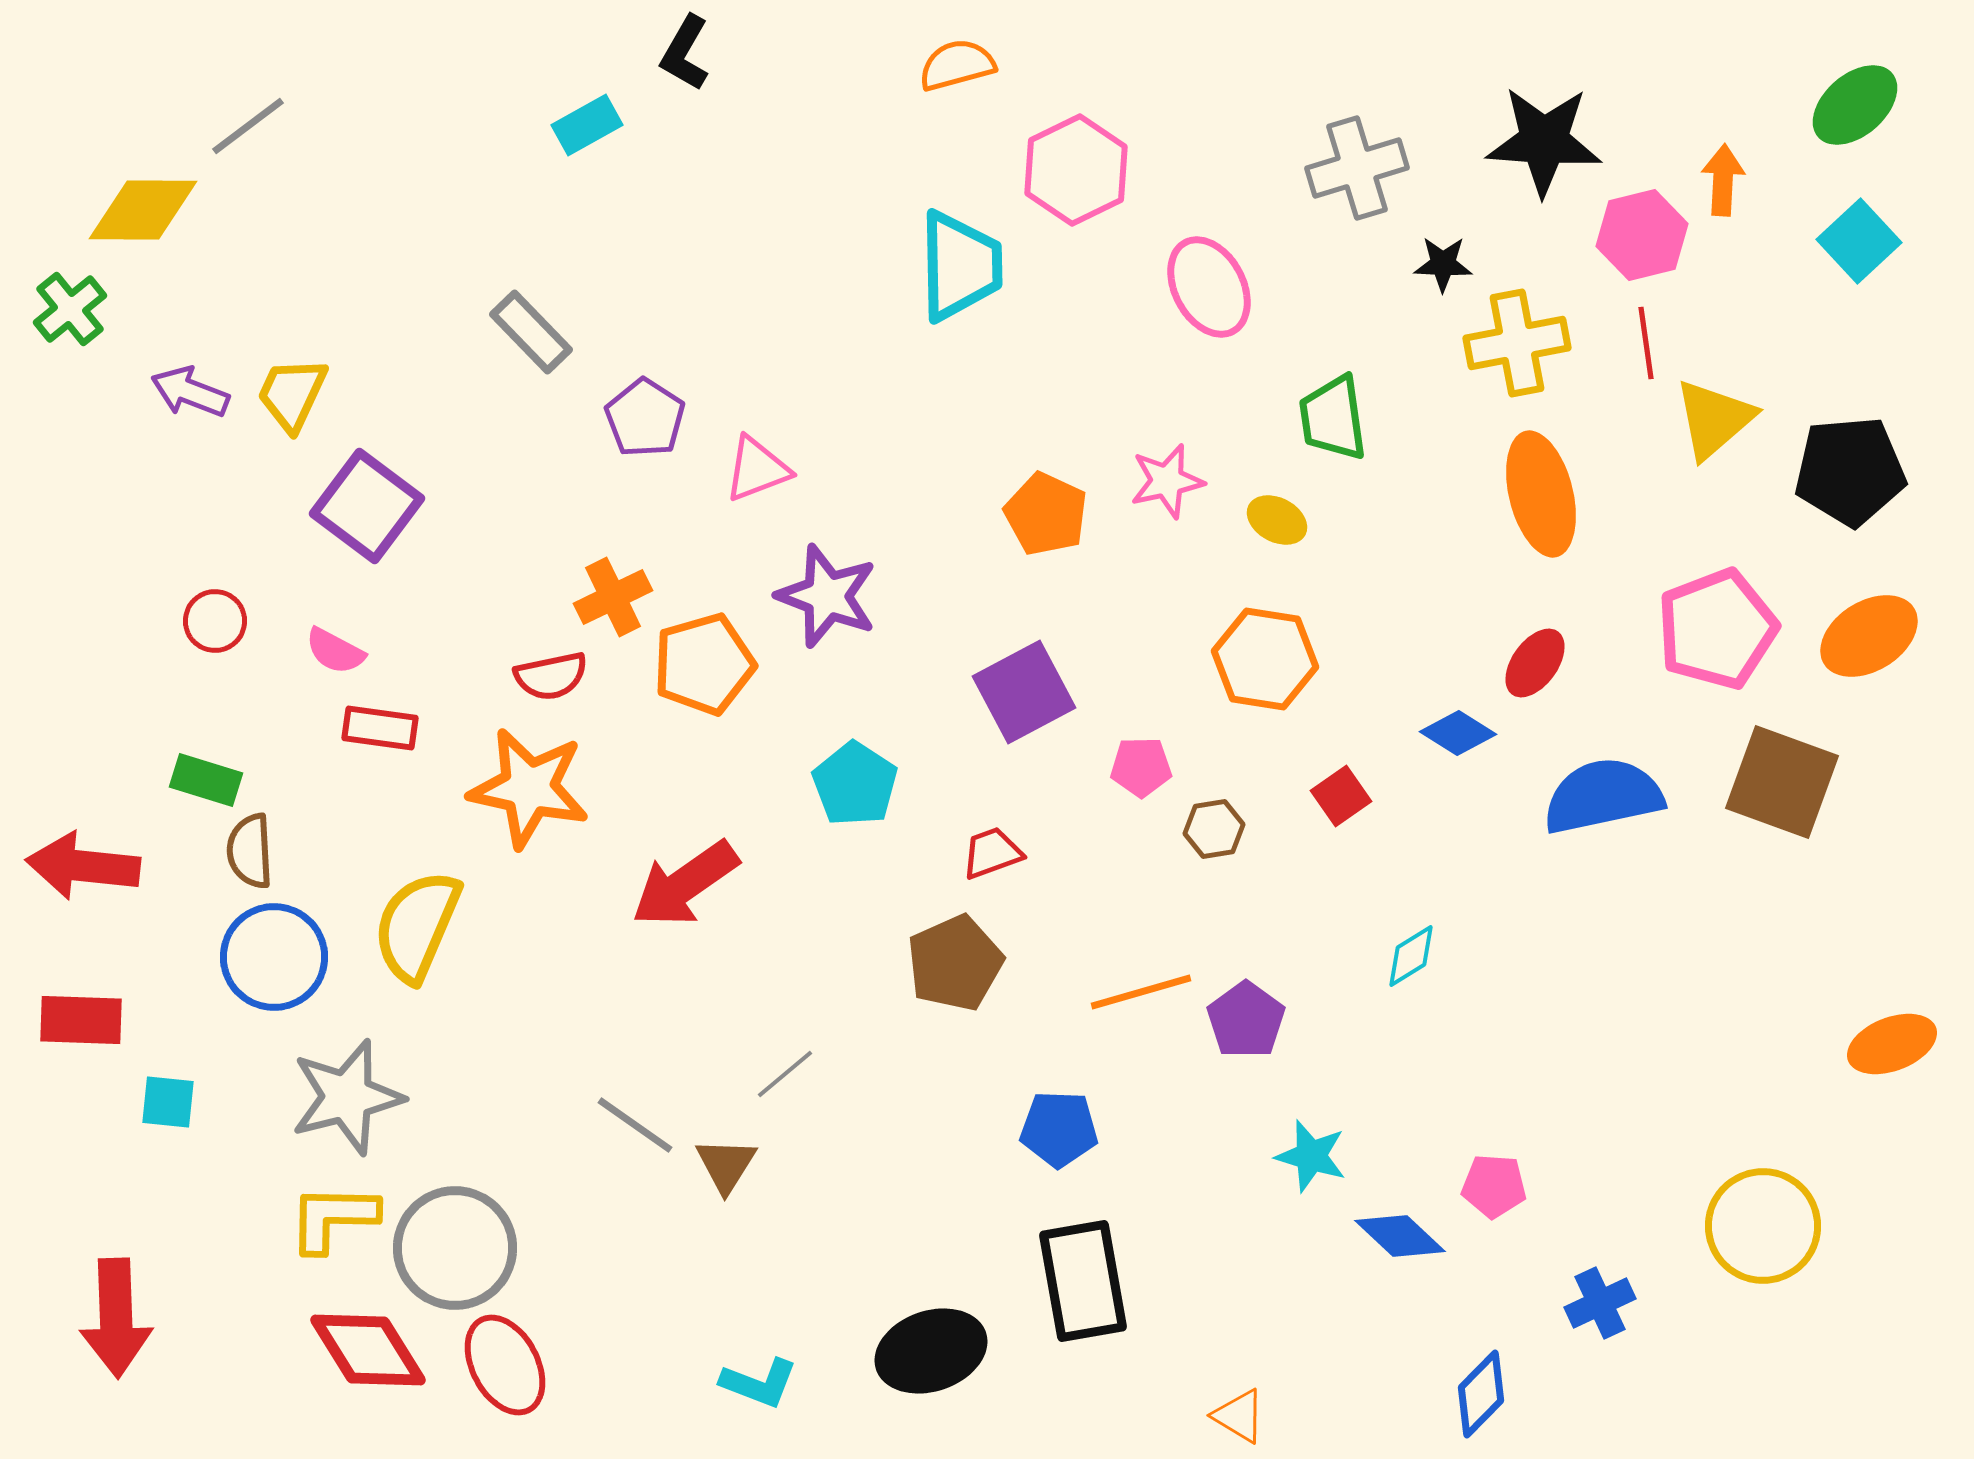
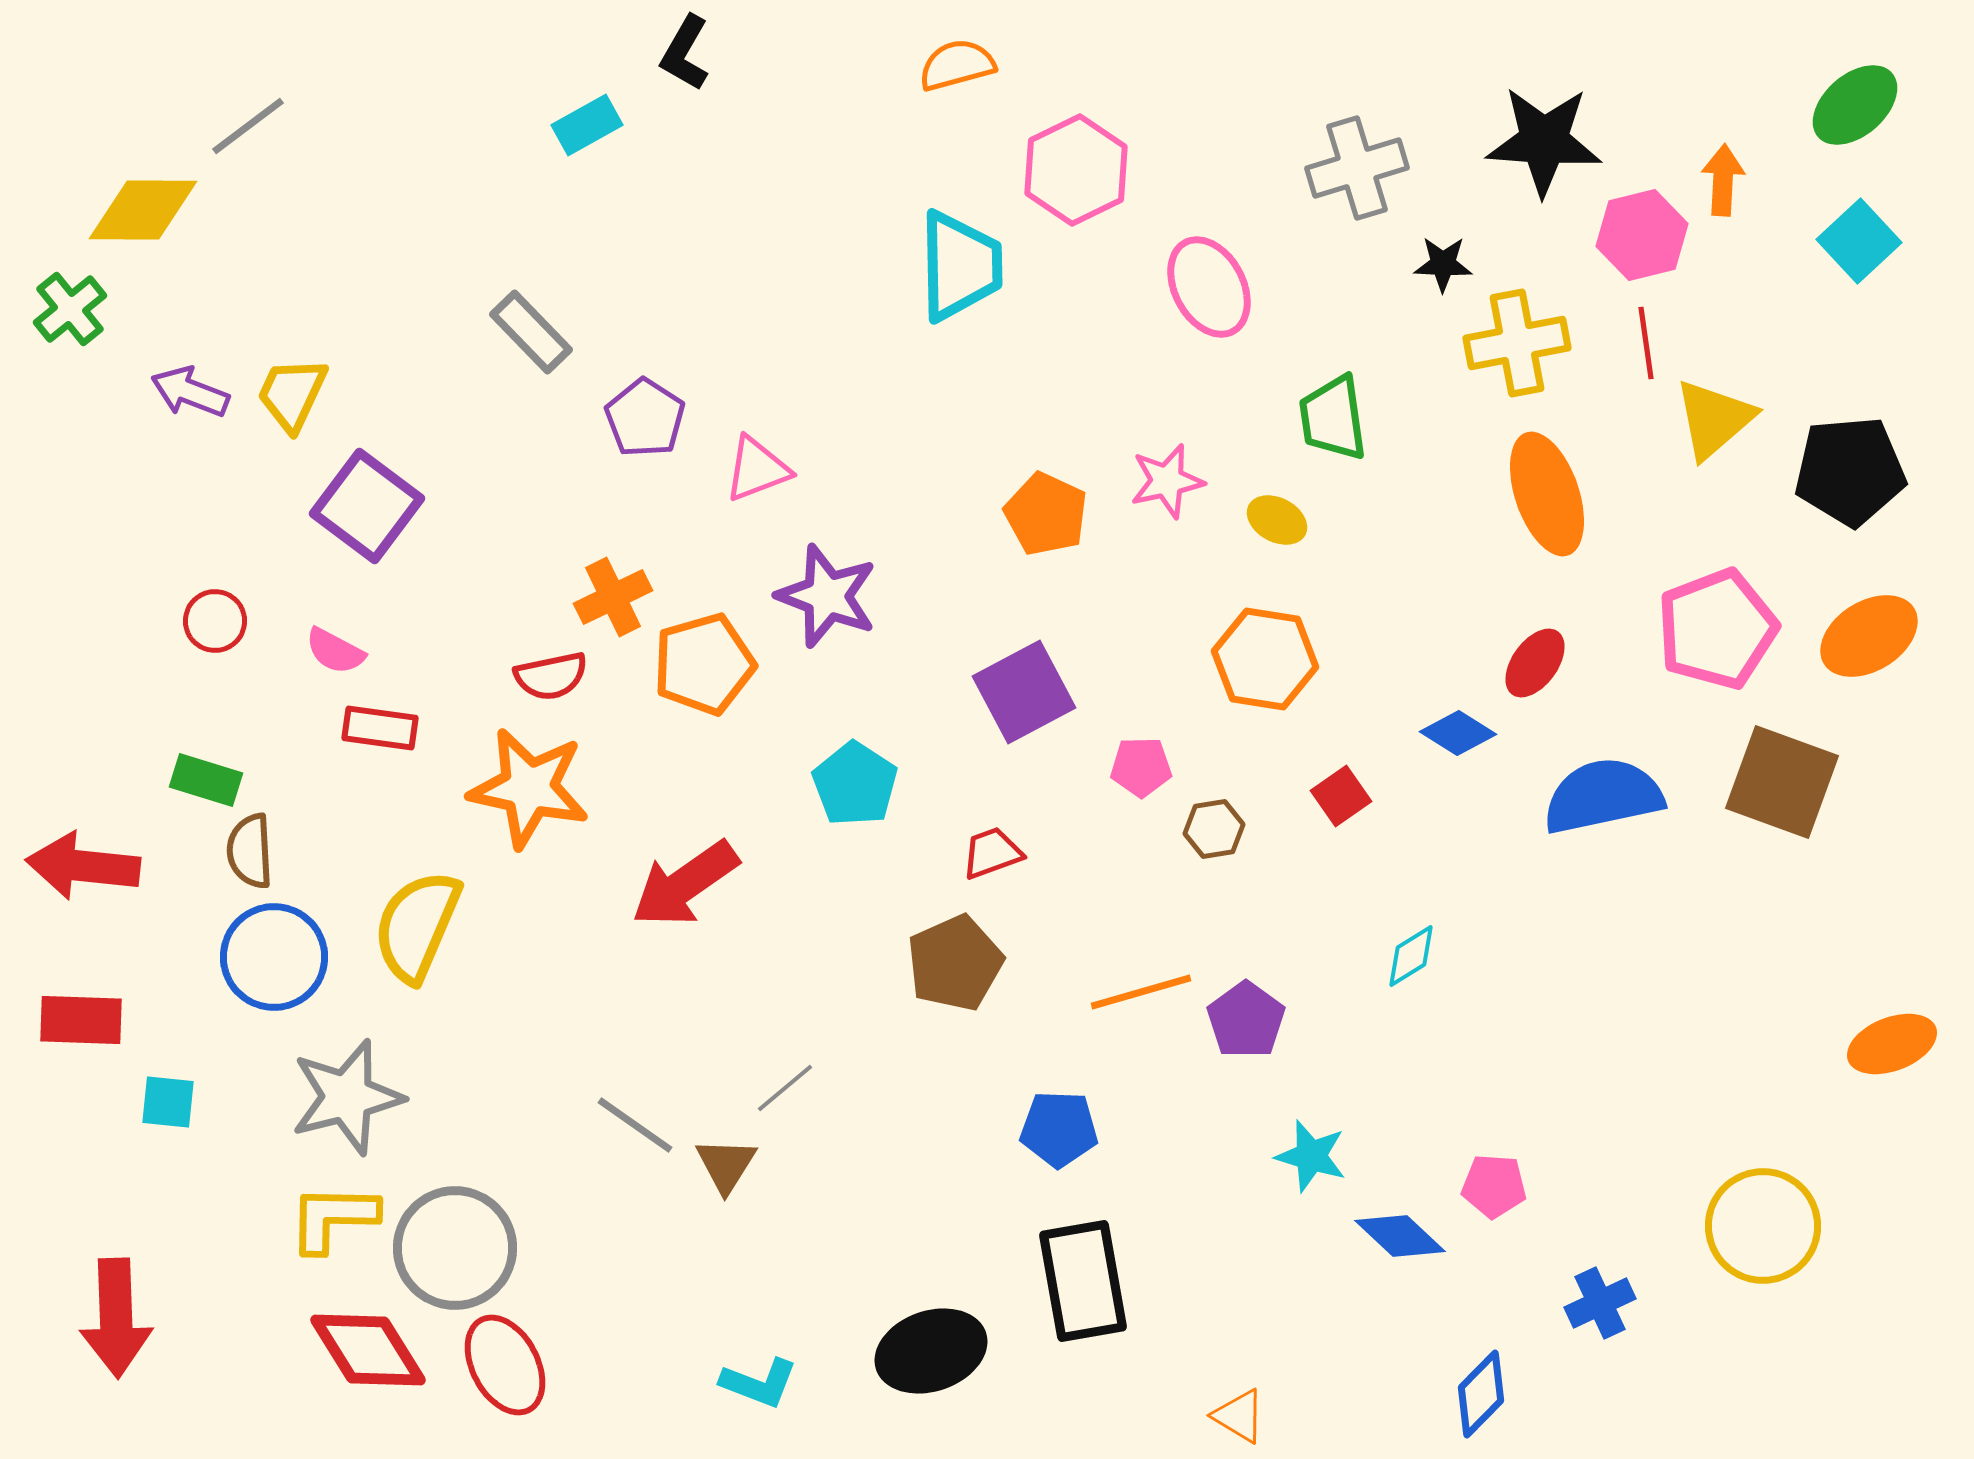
orange ellipse at (1541, 494): moved 6 px right; rotated 5 degrees counterclockwise
gray line at (785, 1074): moved 14 px down
